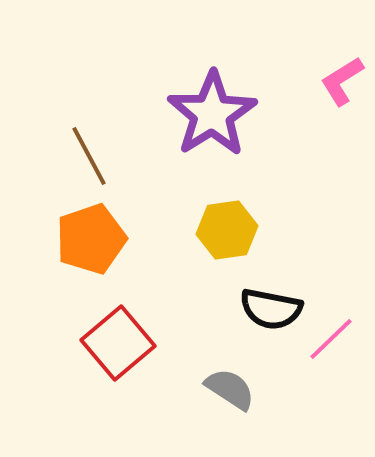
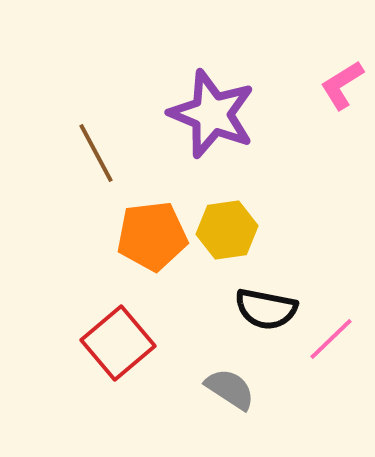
pink L-shape: moved 4 px down
purple star: rotated 18 degrees counterclockwise
brown line: moved 7 px right, 3 px up
orange pentagon: moved 61 px right, 3 px up; rotated 12 degrees clockwise
black semicircle: moved 5 px left
